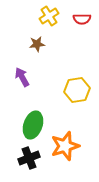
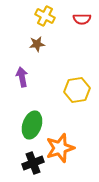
yellow cross: moved 4 px left; rotated 30 degrees counterclockwise
purple arrow: rotated 18 degrees clockwise
green ellipse: moved 1 px left
orange star: moved 5 px left, 2 px down
black cross: moved 4 px right, 5 px down
